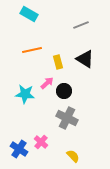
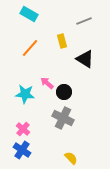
gray line: moved 3 px right, 4 px up
orange line: moved 2 px left, 2 px up; rotated 36 degrees counterclockwise
yellow rectangle: moved 4 px right, 21 px up
pink arrow: rotated 96 degrees counterclockwise
black circle: moved 1 px down
gray cross: moved 4 px left
pink cross: moved 18 px left, 13 px up
blue cross: moved 3 px right, 1 px down
yellow semicircle: moved 2 px left, 2 px down
